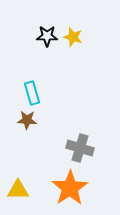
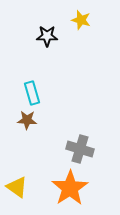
yellow star: moved 8 px right, 17 px up
gray cross: moved 1 px down
yellow triangle: moved 1 px left, 3 px up; rotated 35 degrees clockwise
